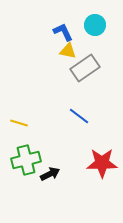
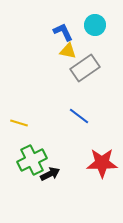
green cross: moved 6 px right; rotated 12 degrees counterclockwise
